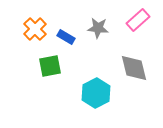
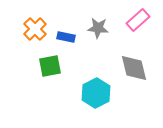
blue rectangle: rotated 18 degrees counterclockwise
